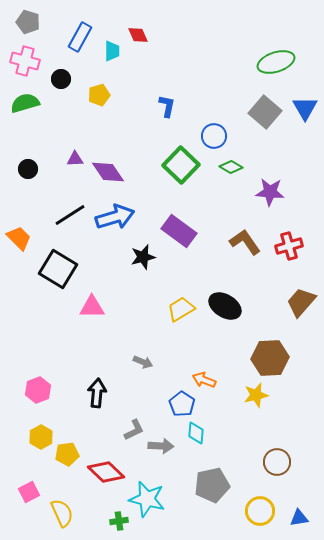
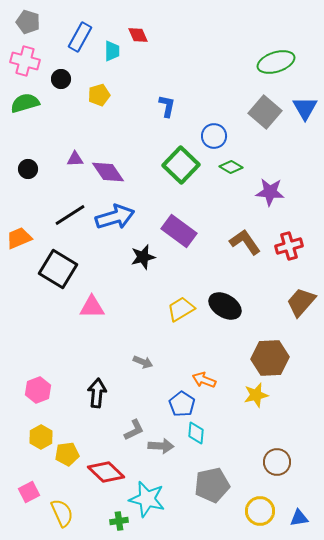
orange trapezoid at (19, 238): rotated 68 degrees counterclockwise
